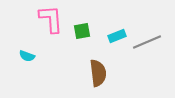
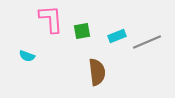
brown semicircle: moved 1 px left, 1 px up
